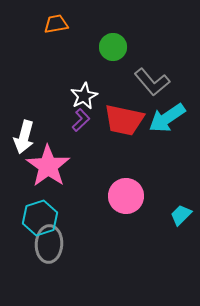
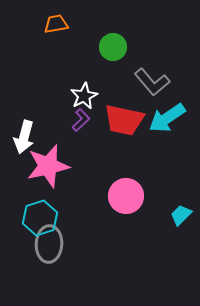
pink star: rotated 24 degrees clockwise
